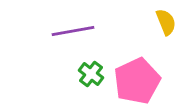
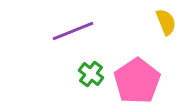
purple line: rotated 12 degrees counterclockwise
pink pentagon: rotated 9 degrees counterclockwise
